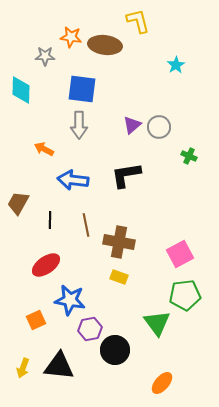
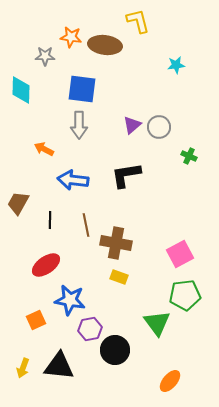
cyan star: rotated 24 degrees clockwise
brown cross: moved 3 px left, 1 px down
orange ellipse: moved 8 px right, 2 px up
